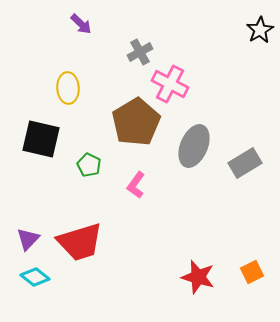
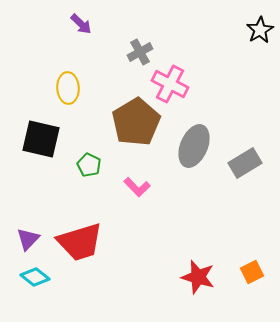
pink L-shape: moved 1 px right, 2 px down; rotated 80 degrees counterclockwise
